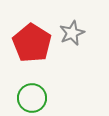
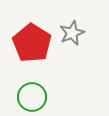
green circle: moved 1 px up
